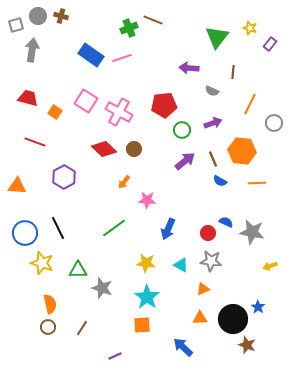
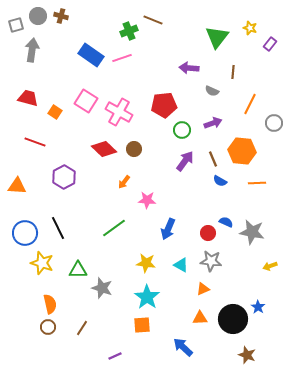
green cross at (129, 28): moved 3 px down
purple arrow at (185, 161): rotated 15 degrees counterclockwise
brown star at (247, 345): moved 10 px down
